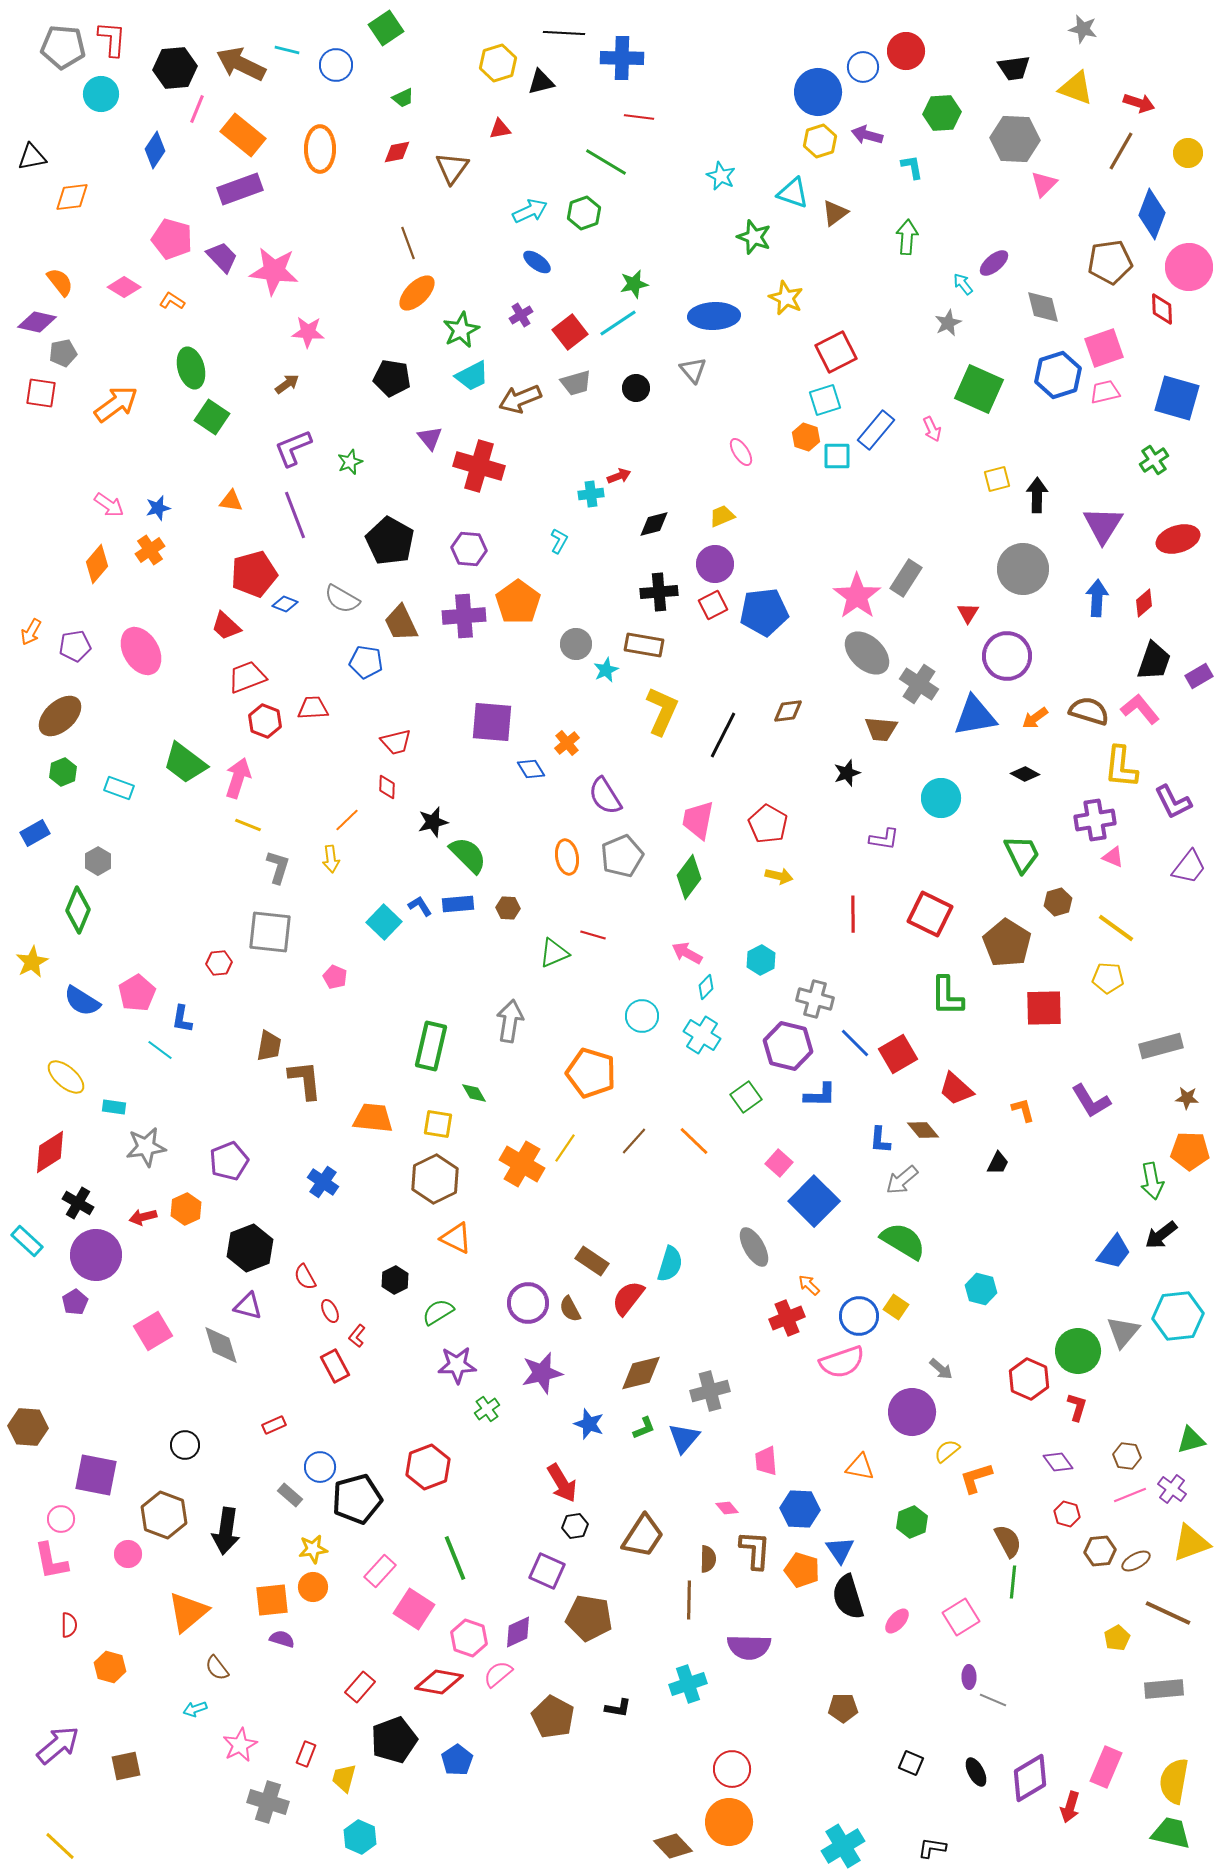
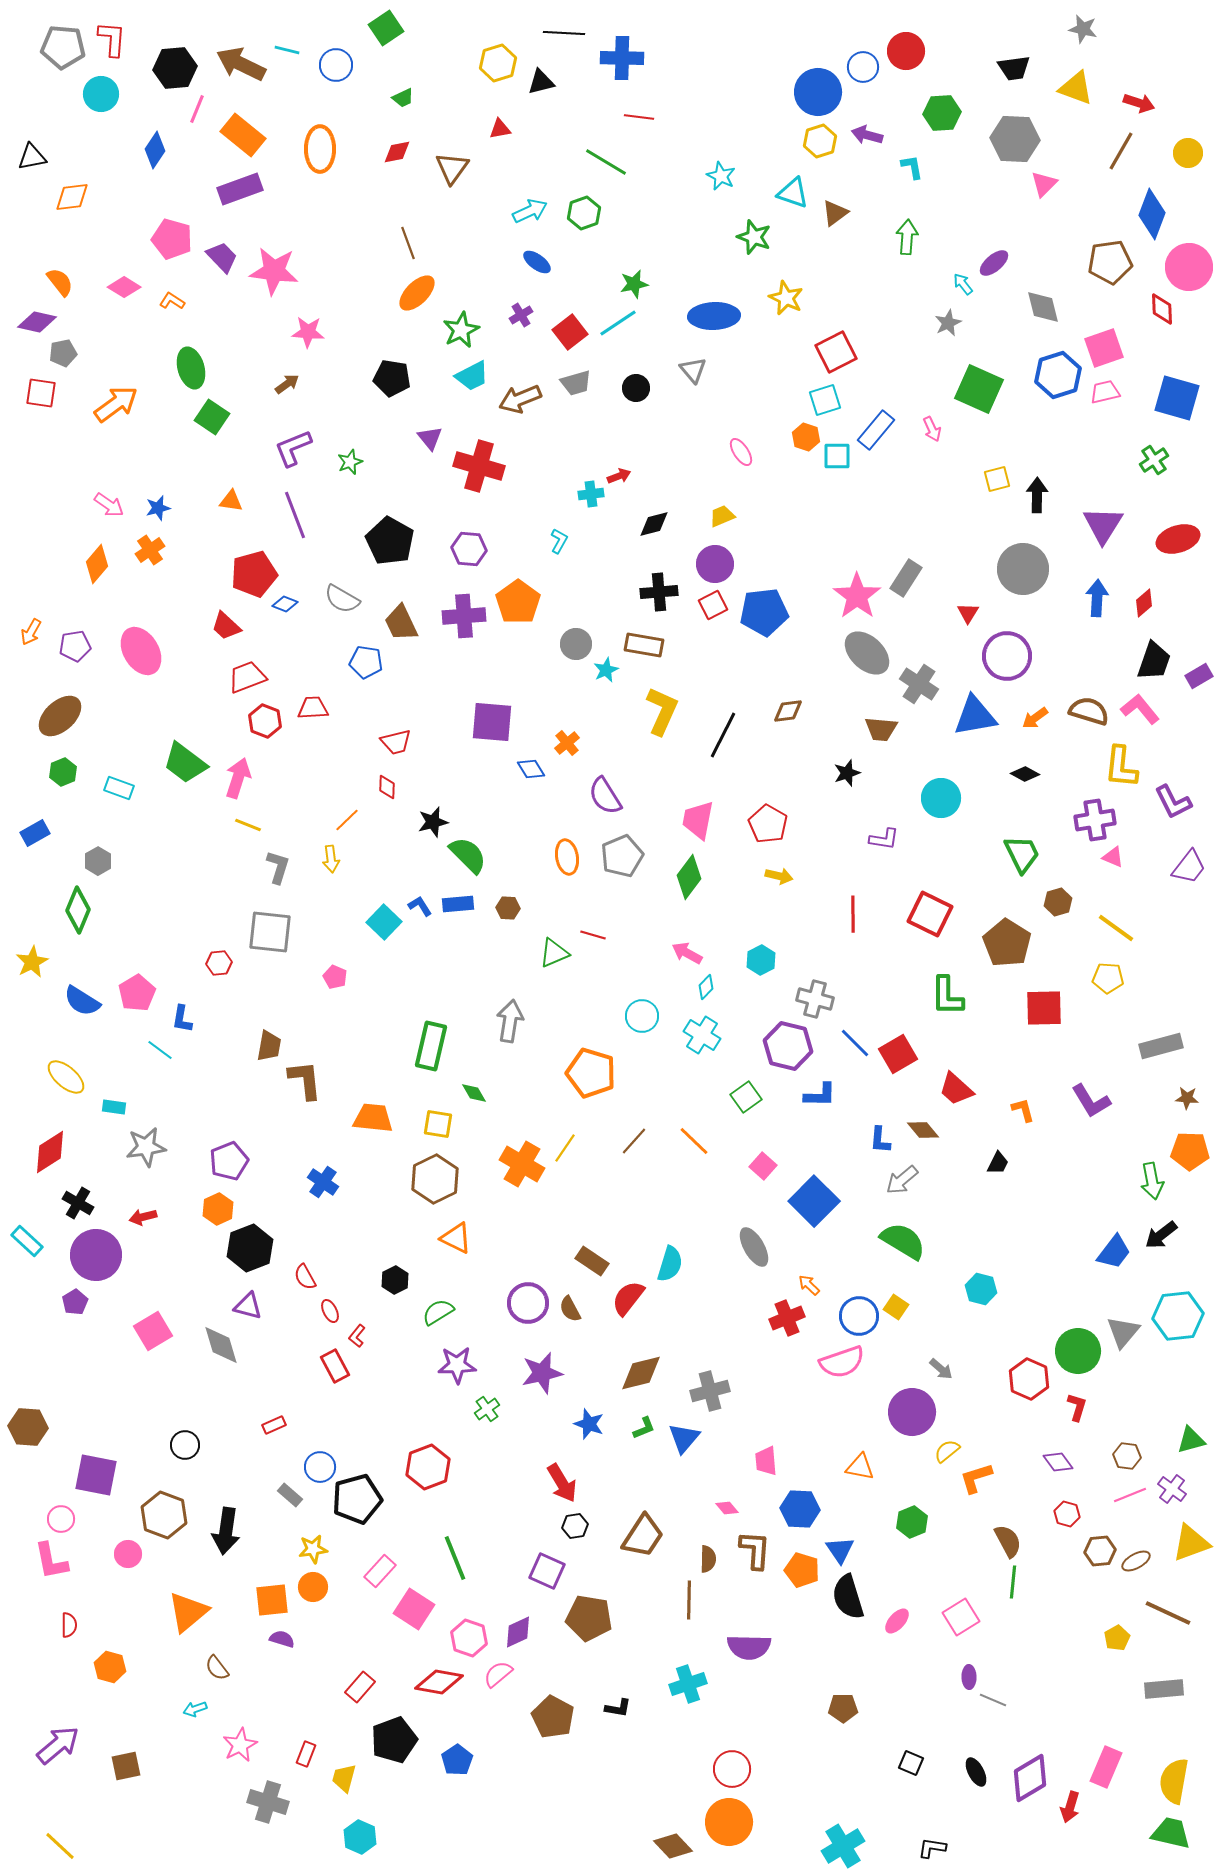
pink square at (779, 1163): moved 16 px left, 3 px down
orange hexagon at (186, 1209): moved 32 px right
